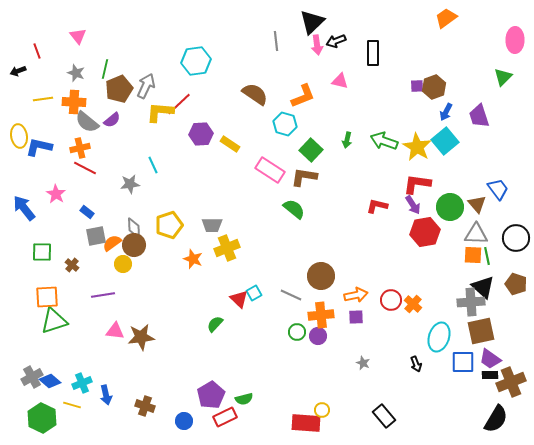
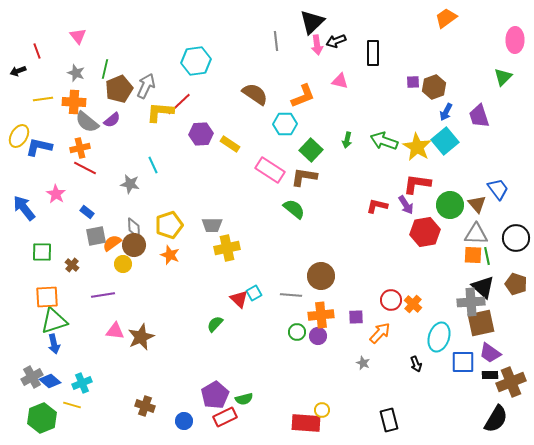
purple square at (417, 86): moved 4 px left, 4 px up
cyan hexagon at (285, 124): rotated 15 degrees counterclockwise
yellow ellipse at (19, 136): rotated 40 degrees clockwise
gray star at (130, 184): rotated 18 degrees clockwise
purple arrow at (413, 205): moved 7 px left
green circle at (450, 207): moved 2 px up
yellow cross at (227, 248): rotated 10 degrees clockwise
orange star at (193, 259): moved 23 px left, 4 px up
gray line at (291, 295): rotated 20 degrees counterclockwise
orange arrow at (356, 295): moved 24 px right, 38 px down; rotated 35 degrees counterclockwise
brown square at (481, 331): moved 8 px up
brown star at (141, 337): rotated 16 degrees counterclockwise
purple trapezoid at (490, 359): moved 6 px up
blue arrow at (106, 395): moved 52 px left, 51 px up
purple pentagon at (211, 395): moved 4 px right
black rectangle at (384, 416): moved 5 px right, 4 px down; rotated 25 degrees clockwise
green hexagon at (42, 418): rotated 12 degrees clockwise
